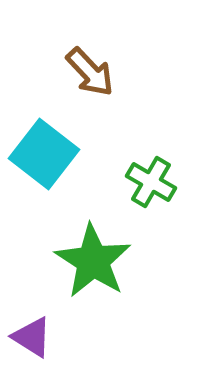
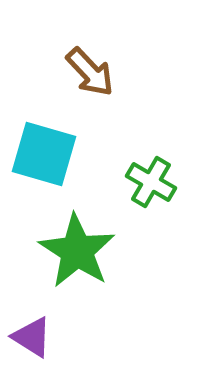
cyan square: rotated 22 degrees counterclockwise
green star: moved 16 px left, 10 px up
